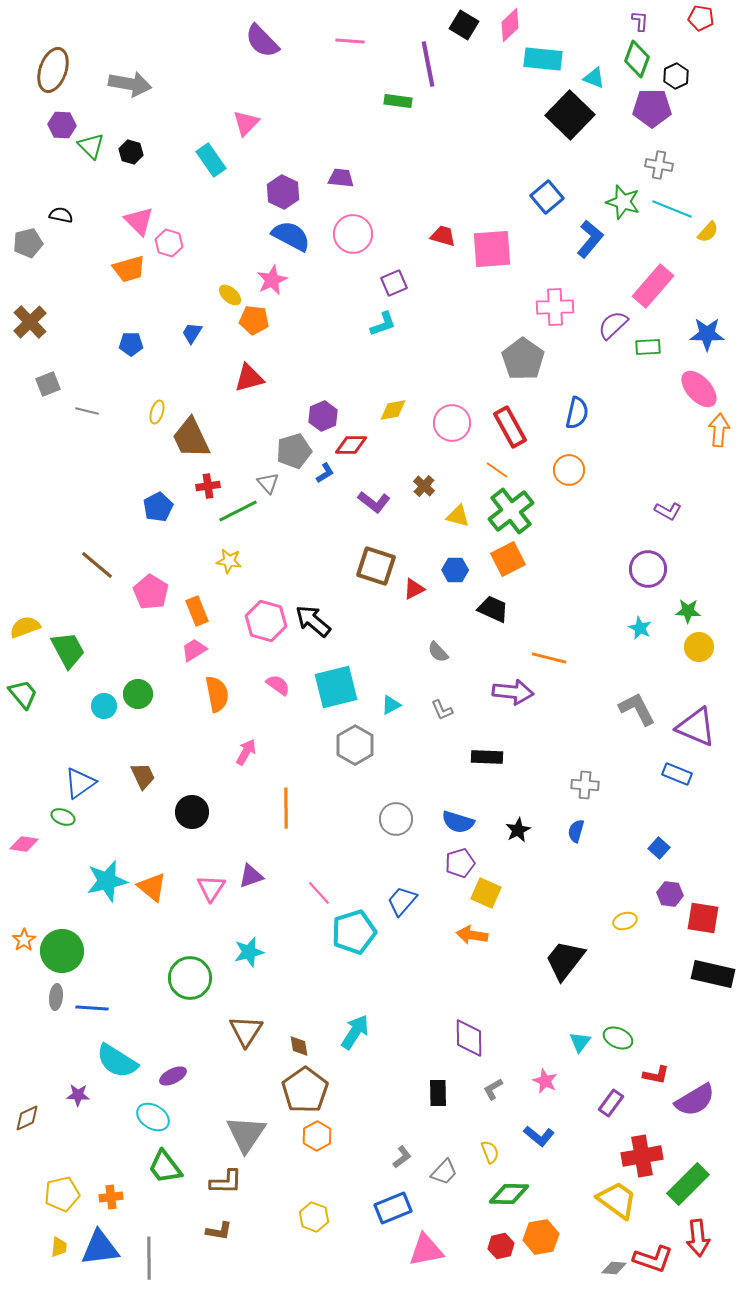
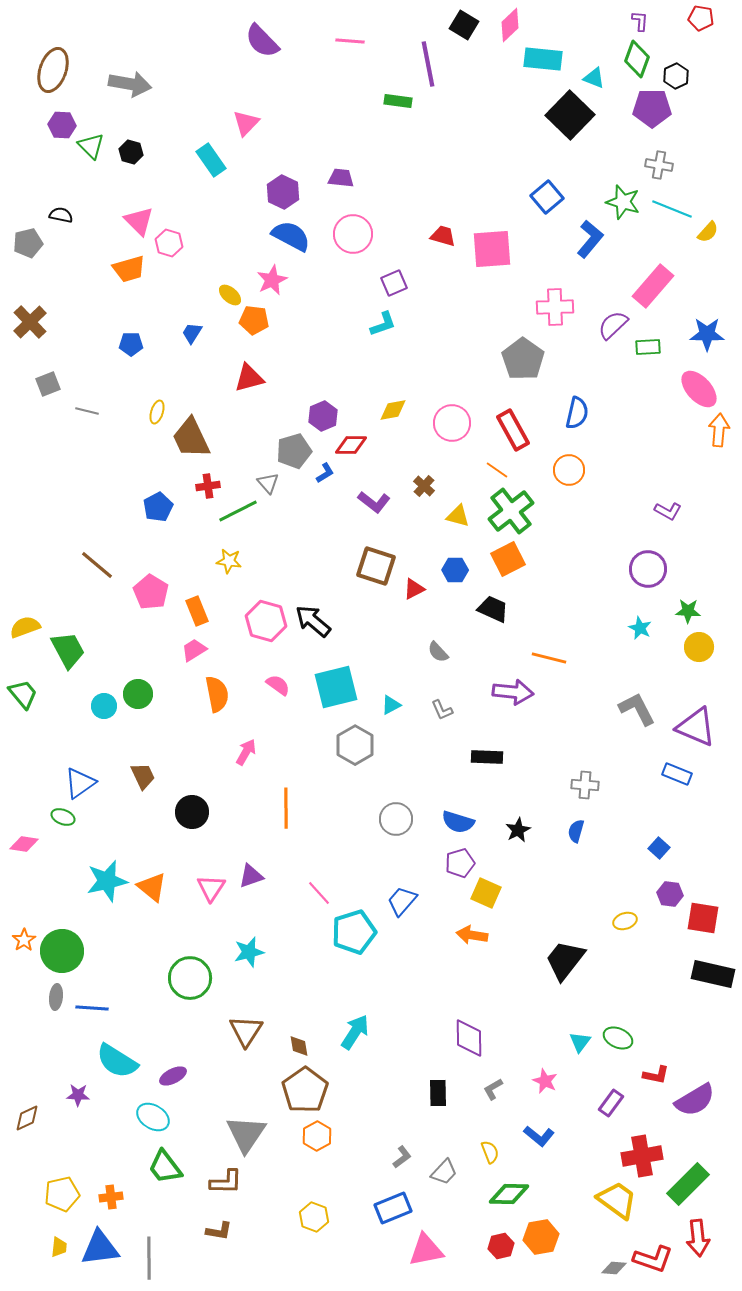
red rectangle at (510, 427): moved 3 px right, 3 px down
